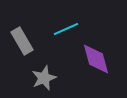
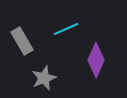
purple diamond: moved 1 px down; rotated 40 degrees clockwise
